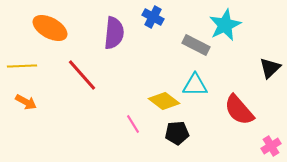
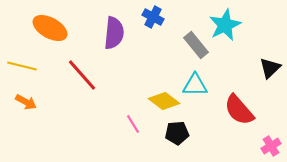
gray rectangle: rotated 24 degrees clockwise
yellow line: rotated 16 degrees clockwise
